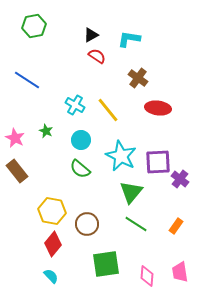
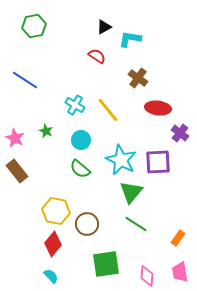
black triangle: moved 13 px right, 8 px up
cyan L-shape: moved 1 px right
blue line: moved 2 px left
cyan star: moved 4 px down
purple cross: moved 46 px up
yellow hexagon: moved 4 px right
orange rectangle: moved 2 px right, 12 px down
